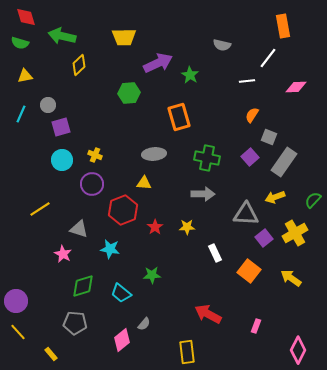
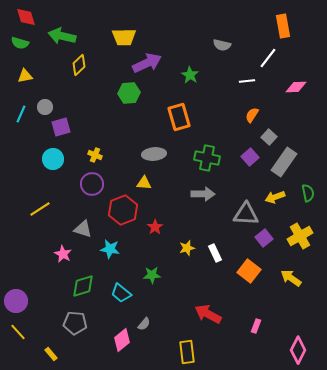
purple arrow at (158, 63): moved 11 px left
gray circle at (48, 105): moved 3 px left, 2 px down
gray square at (269, 137): rotated 21 degrees clockwise
cyan circle at (62, 160): moved 9 px left, 1 px up
green semicircle at (313, 200): moved 5 px left, 7 px up; rotated 126 degrees clockwise
yellow star at (187, 227): moved 21 px down; rotated 14 degrees counterclockwise
gray triangle at (79, 229): moved 4 px right
yellow cross at (295, 233): moved 5 px right, 3 px down
